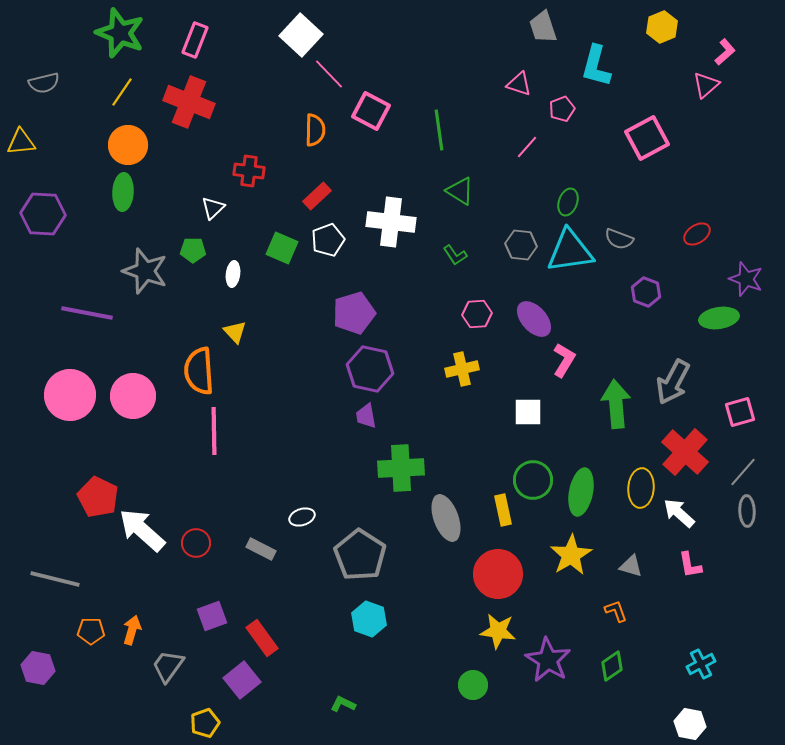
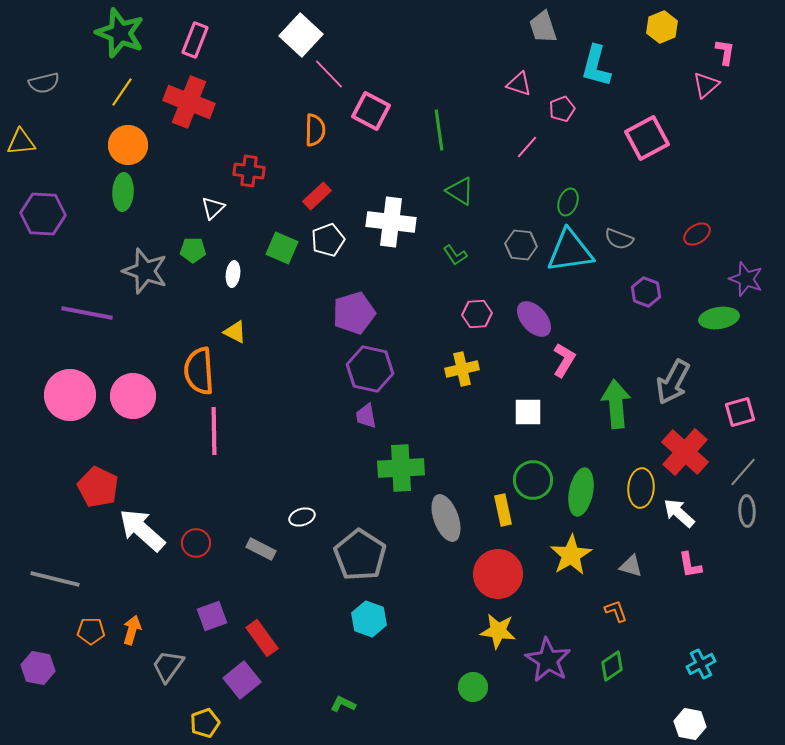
pink L-shape at (725, 52): rotated 40 degrees counterclockwise
yellow triangle at (235, 332): rotated 20 degrees counterclockwise
red pentagon at (98, 497): moved 10 px up
green circle at (473, 685): moved 2 px down
